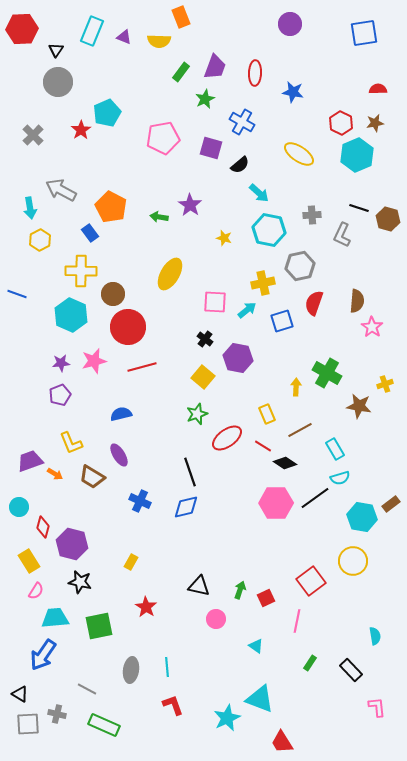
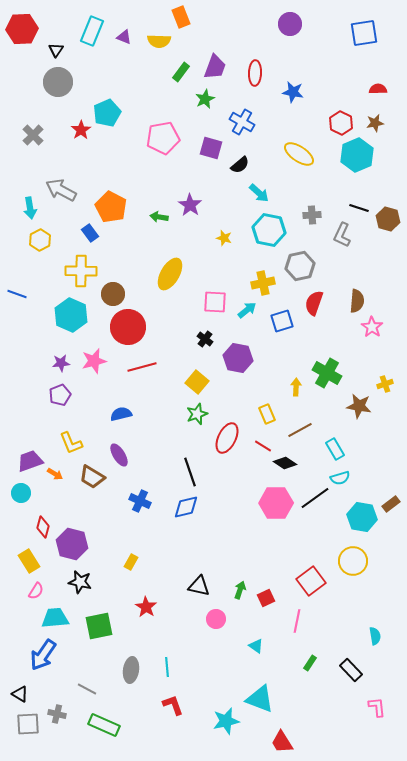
yellow square at (203, 377): moved 6 px left, 5 px down
red ellipse at (227, 438): rotated 28 degrees counterclockwise
cyan circle at (19, 507): moved 2 px right, 14 px up
cyan star at (227, 718): moved 1 px left, 3 px down; rotated 12 degrees clockwise
